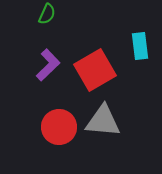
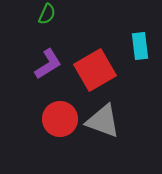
purple L-shape: moved 1 px up; rotated 12 degrees clockwise
gray triangle: rotated 15 degrees clockwise
red circle: moved 1 px right, 8 px up
